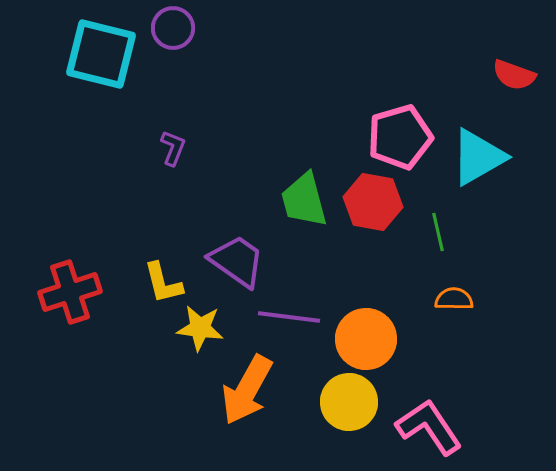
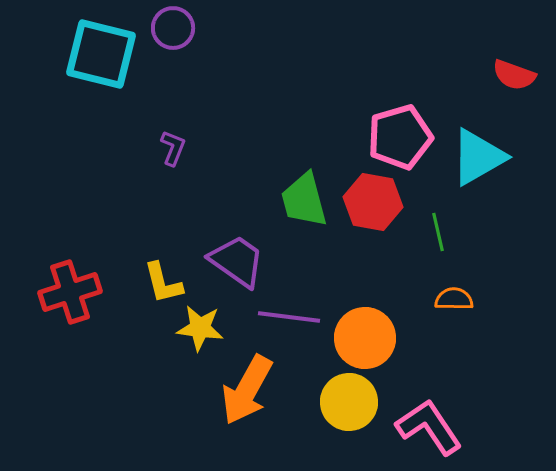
orange circle: moved 1 px left, 1 px up
